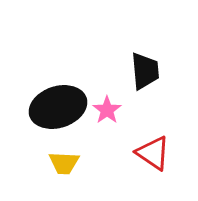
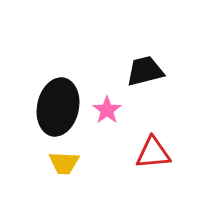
black trapezoid: rotated 99 degrees counterclockwise
black ellipse: rotated 60 degrees counterclockwise
red triangle: rotated 39 degrees counterclockwise
